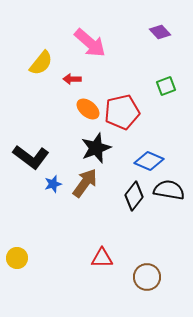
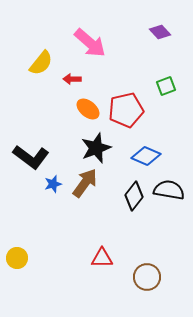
red pentagon: moved 4 px right, 2 px up
blue diamond: moved 3 px left, 5 px up
